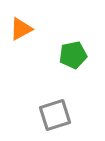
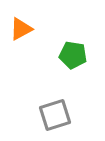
green pentagon: rotated 20 degrees clockwise
